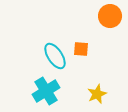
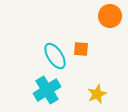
cyan cross: moved 1 px right, 1 px up
